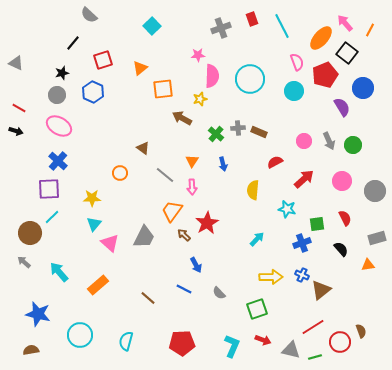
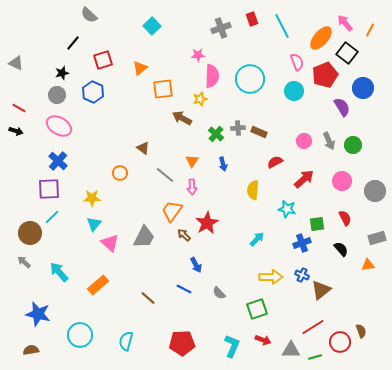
gray triangle at (291, 350): rotated 12 degrees counterclockwise
